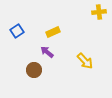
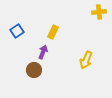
yellow rectangle: rotated 40 degrees counterclockwise
purple arrow: moved 4 px left; rotated 72 degrees clockwise
yellow arrow: moved 1 px right, 1 px up; rotated 66 degrees clockwise
